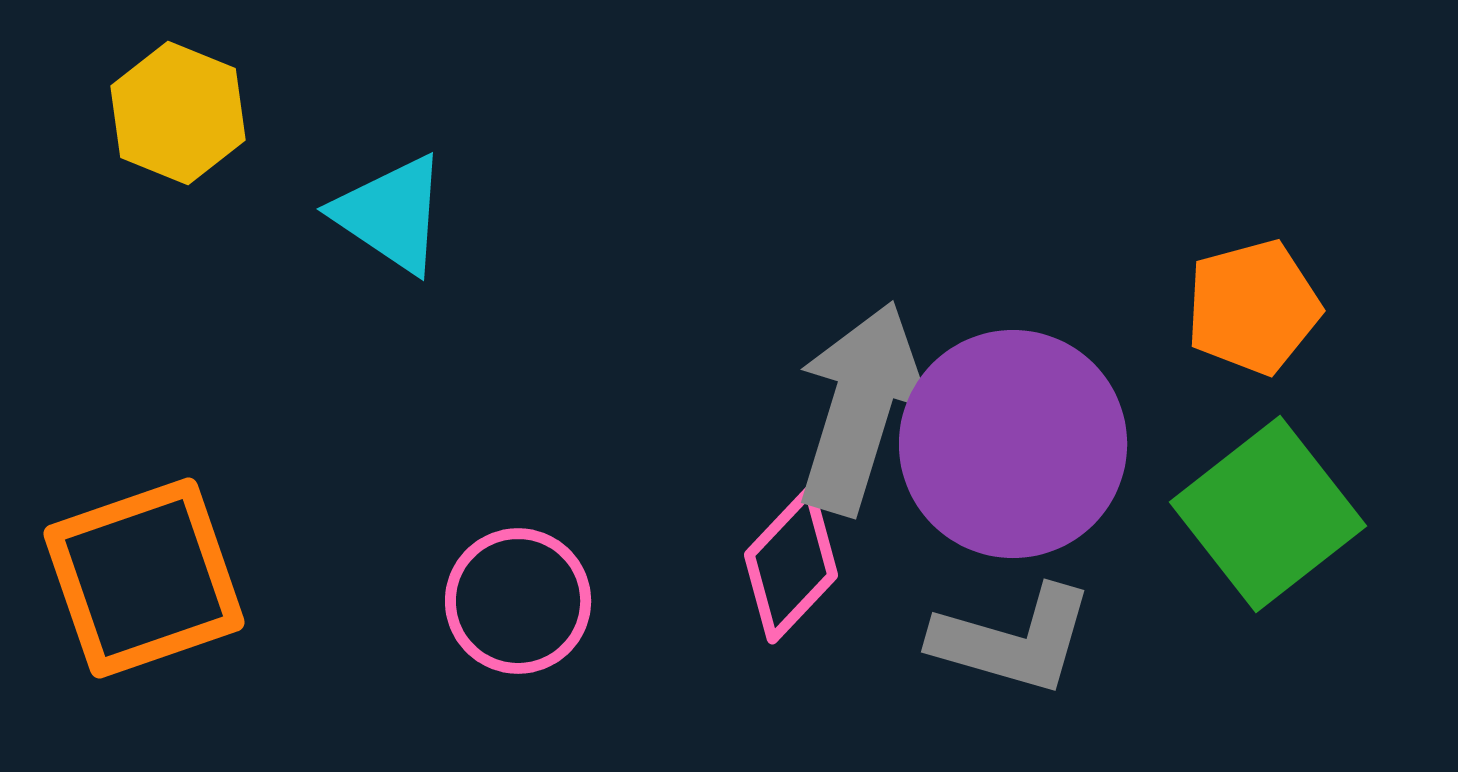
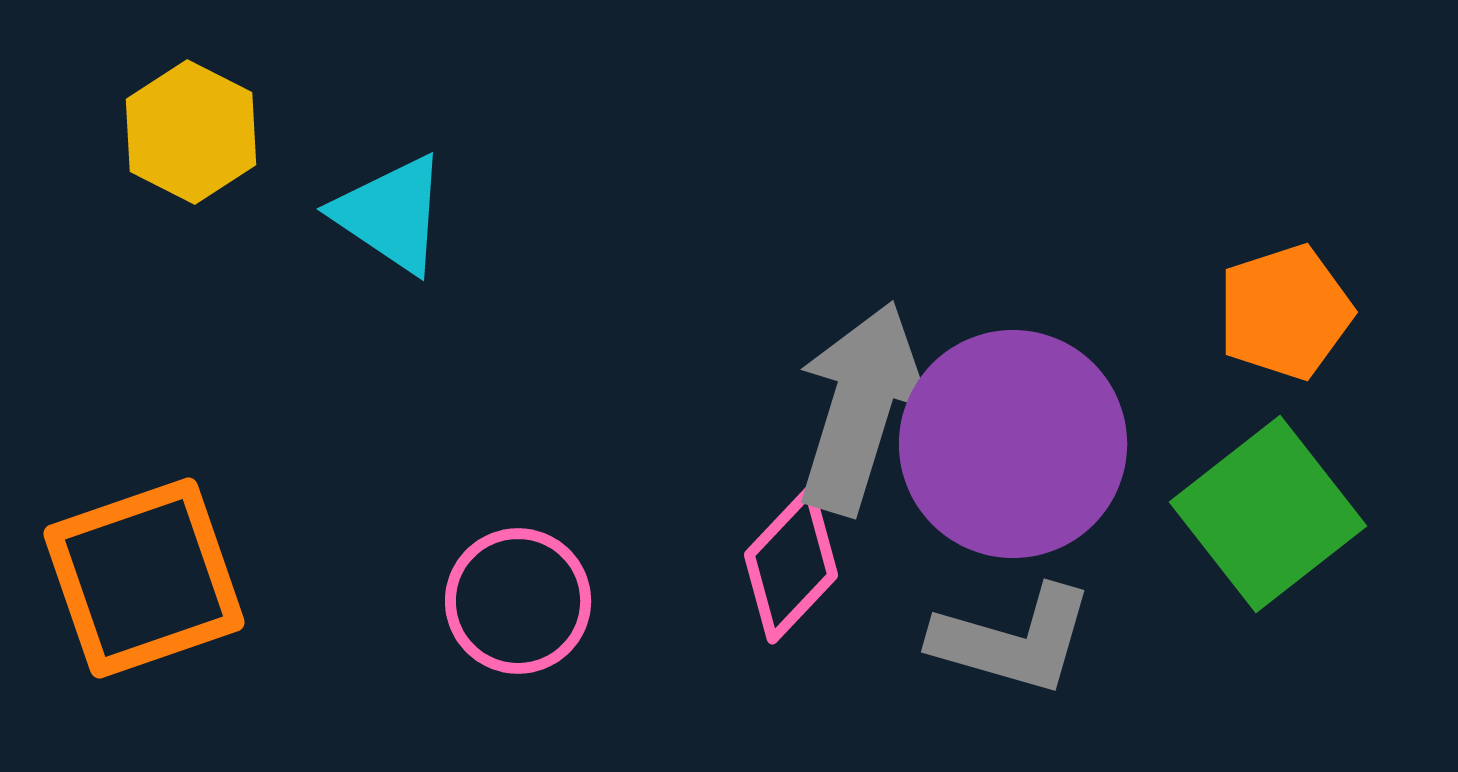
yellow hexagon: moved 13 px right, 19 px down; rotated 5 degrees clockwise
orange pentagon: moved 32 px right, 5 px down; rotated 3 degrees counterclockwise
